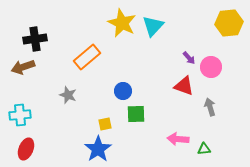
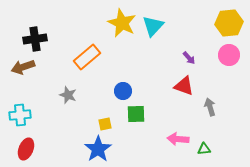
pink circle: moved 18 px right, 12 px up
